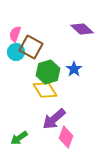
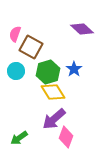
cyan circle: moved 19 px down
yellow diamond: moved 8 px right, 2 px down
